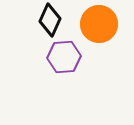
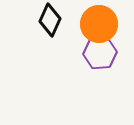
purple hexagon: moved 36 px right, 4 px up
